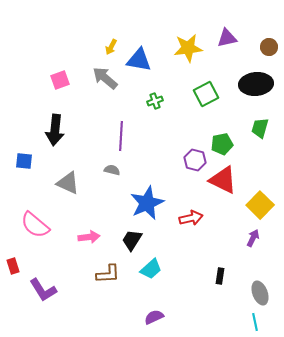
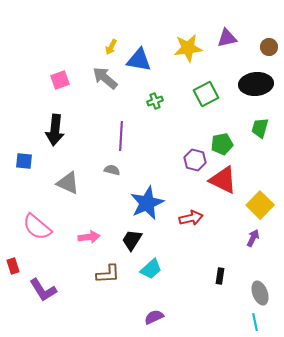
pink semicircle: moved 2 px right, 2 px down
